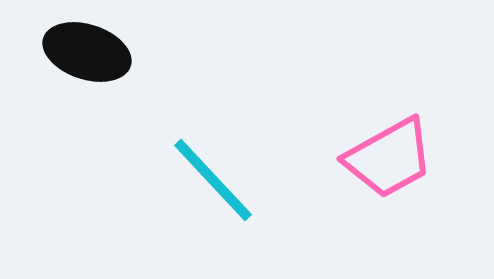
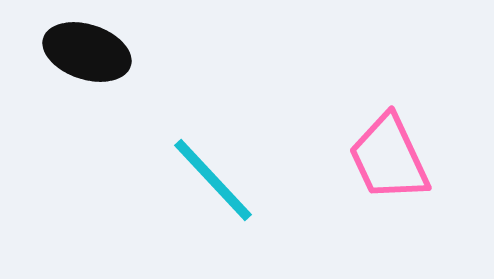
pink trapezoid: rotated 94 degrees clockwise
